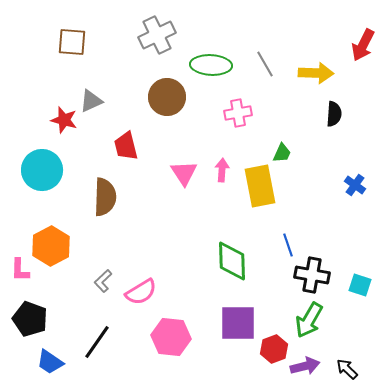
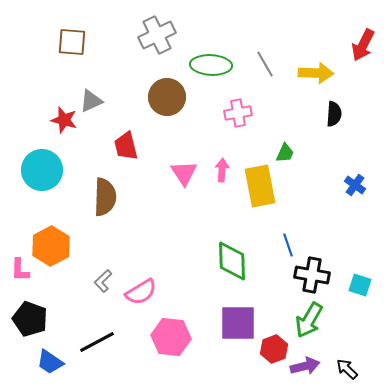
green trapezoid: moved 3 px right
black line: rotated 27 degrees clockwise
